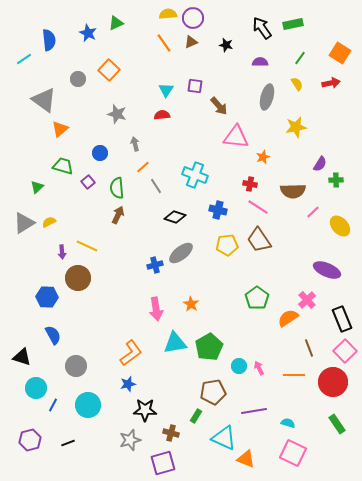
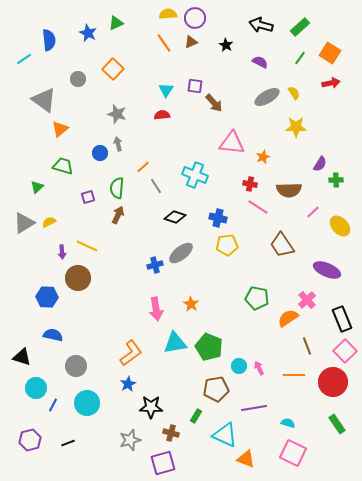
purple circle at (193, 18): moved 2 px right
green rectangle at (293, 24): moved 7 px right, 3 px down; rotated 30 degrees counterclockwise
black arrow at (262, 28): moved 1 px left, 3 px up; rotated 40 degrees counterclockwise
black star at (226, 45): rotated 16 degrees clockwise
orange square at (340, 53): moved 10 px left
purple semicircle at (260, 62): rotated 28 degrees clockwise
orange square at (109, 70): moved 4 px right, 1 px up
yellow semicircle at (297, 84): moved 3 px left, 9 px down
gray ellipse at (267, 97): rotated 45 degrees clockwise
brown arrow at (219, 106): moved 5 px left, 3 px up
yellow star at (296, 127): rotated 10 degrees clockwise
pink triangle at (236, 137): moved 4 px left, 6 px down
gray arrow at (135, 144): moved 17 px left
purple square at (88, 182): moved 15 px down; rotated 24 degrees clockwise
green semicircle at (117, 188): rotated 10 degrees clockwise
brown semicircle at (293, 191): moved 4 px left, 1 px up
blue cross at (218, 210): moved 8 px down
brown trapezoid at (259, 240): moved 23 px right, 5 px down
green pentagon at (257, 298): rotated 25 degrees counterclockwise
blue semicircle at (53, 335): rotated 48 degrees counterclockwise
green pentagon at (209, 347): rotated 20 degrees counterclockwise
brown line at (309, 348): moved 2 px left, 2 px up
blue star at (128, 384): rotated 14 degrees counterclockwise
brown pentagon at (213, 392): moved 3 px right, 3 px up
cyan circle at (88, 405): moved 1 px left, 2 px up
black star at (145, 410): moved 6 px right, 3 px up
purple line at (254, 411): moved 3 px up
cyan triangle at (224, 438): moved 1 px right, 3 px up
